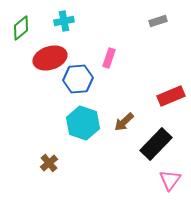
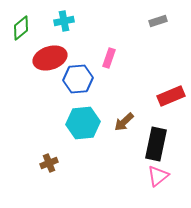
cyan hexagon: rotated 24 degrees counterclockwise
black rectangle: rotated 32 degrees counterclockwise
brown cross: rotated 18 degrees clockwise
pink triangle: moved 12 px left, 4 px up; rotated 15 degrees clockwise
